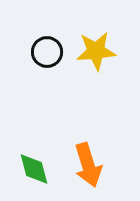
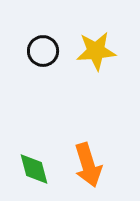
black circle: moved 4 px left, 1 px up
